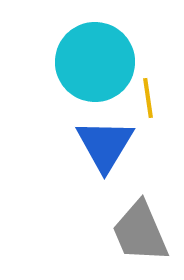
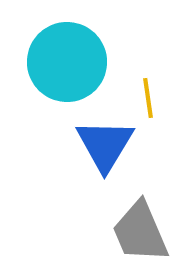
cyan circle: moved 28 px left
